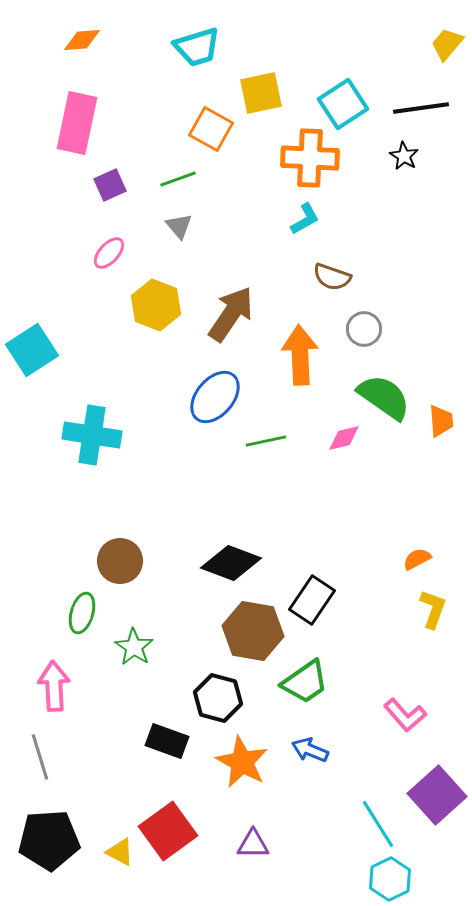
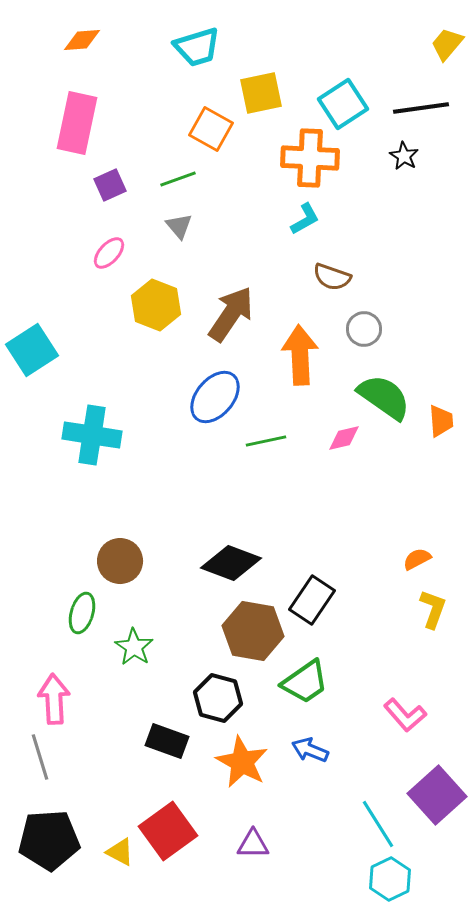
pink arrow at (54, 686): moved 13 px down
